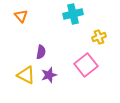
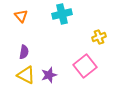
cyan cross: moved 11 px left
purple semicircle: moved 17 px left
pink square: moved 1 px left, 1 px down
